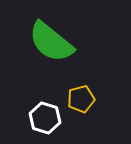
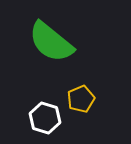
yellow pentagon: rotated 8 degrees counterclockwise
